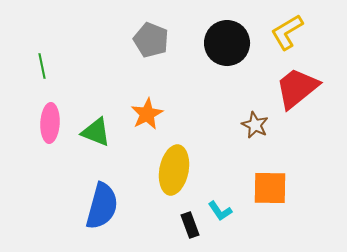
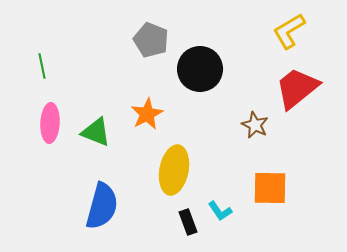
yellow L-shape: moved 2 px right, 1 px up
black circle: moved 27 px left, 26 px down
black rectangle: moved 2 px left, 3 px up
